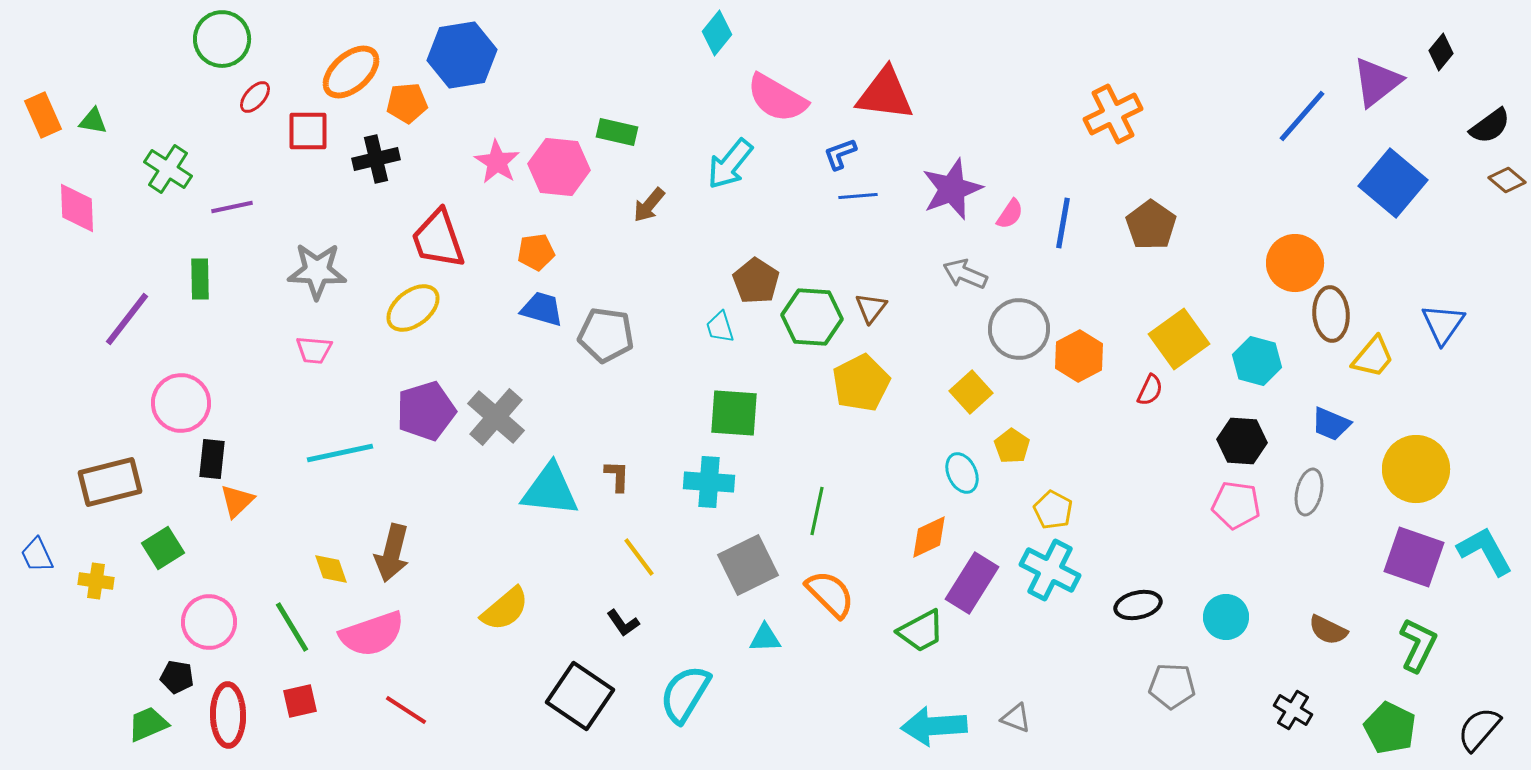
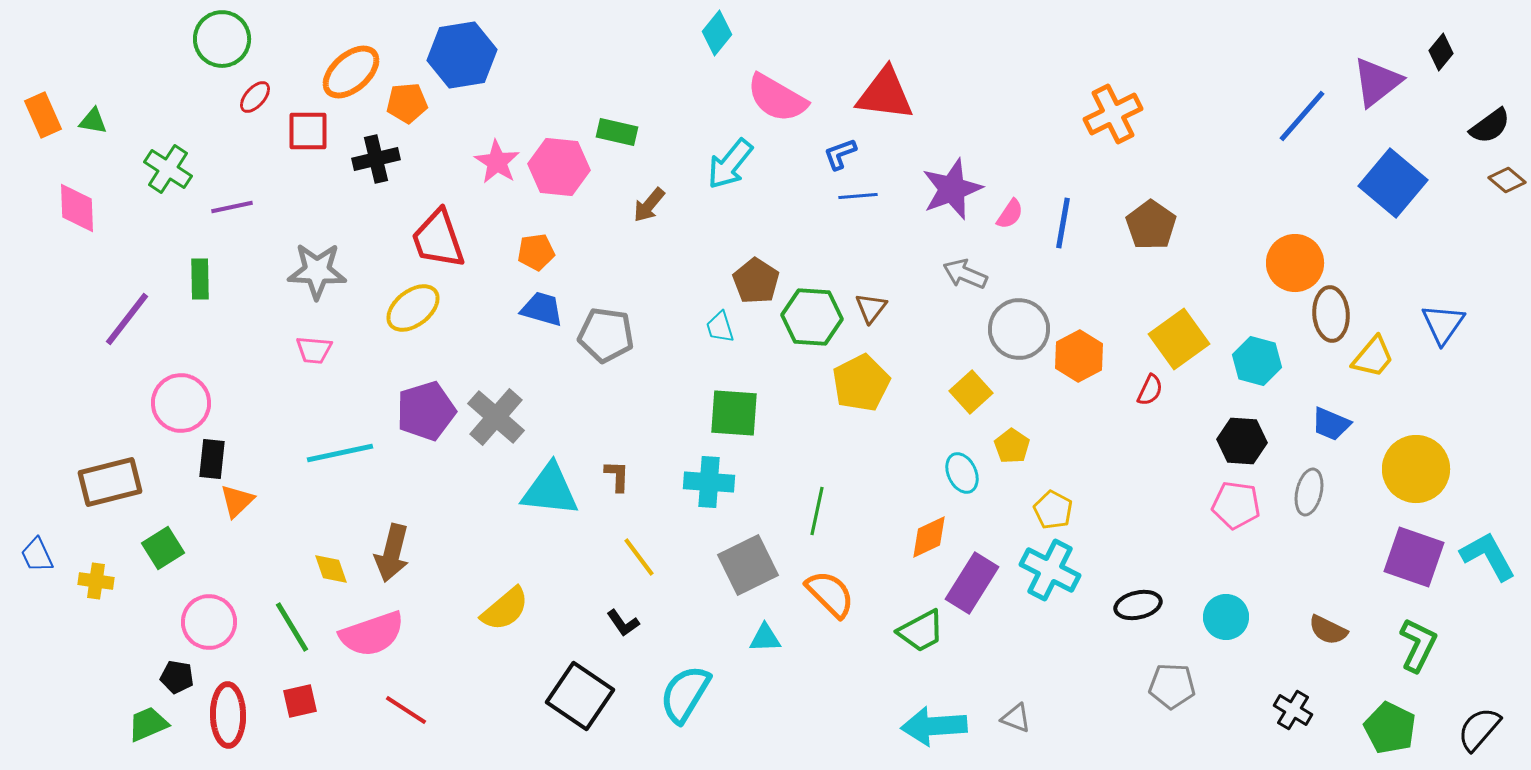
cyan L-shape at (1485, 551): moved 3 px right, 5 px down
